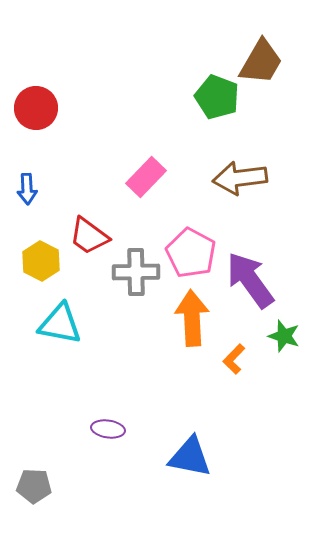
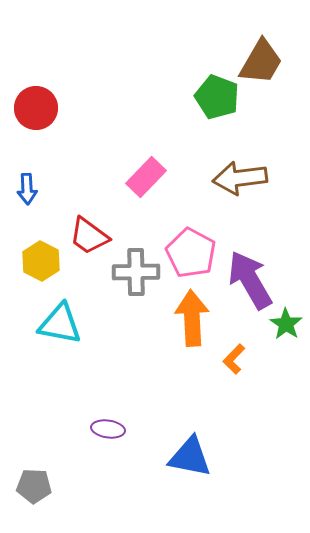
purple arrow: rotated 6 degrees clockwise
green star: moved 2 px right, 12 px up; rotated 16 degrees clockwise
